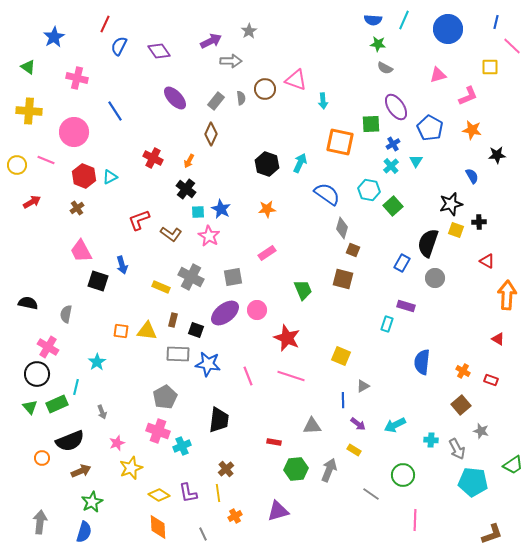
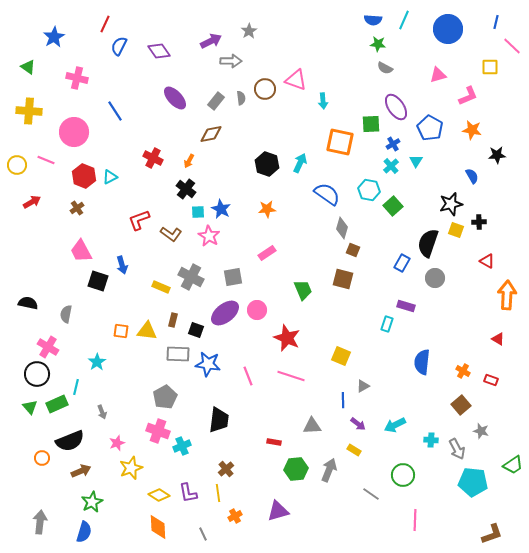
brown diamond at (211, 134): rotated 55 degrees clockwise
